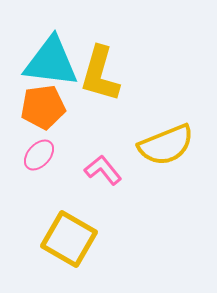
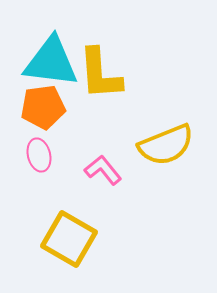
yellow L-shape: rotated 20 degrees counterclockwise
pink ellipse: rotated 56 degrees counterclockwise
